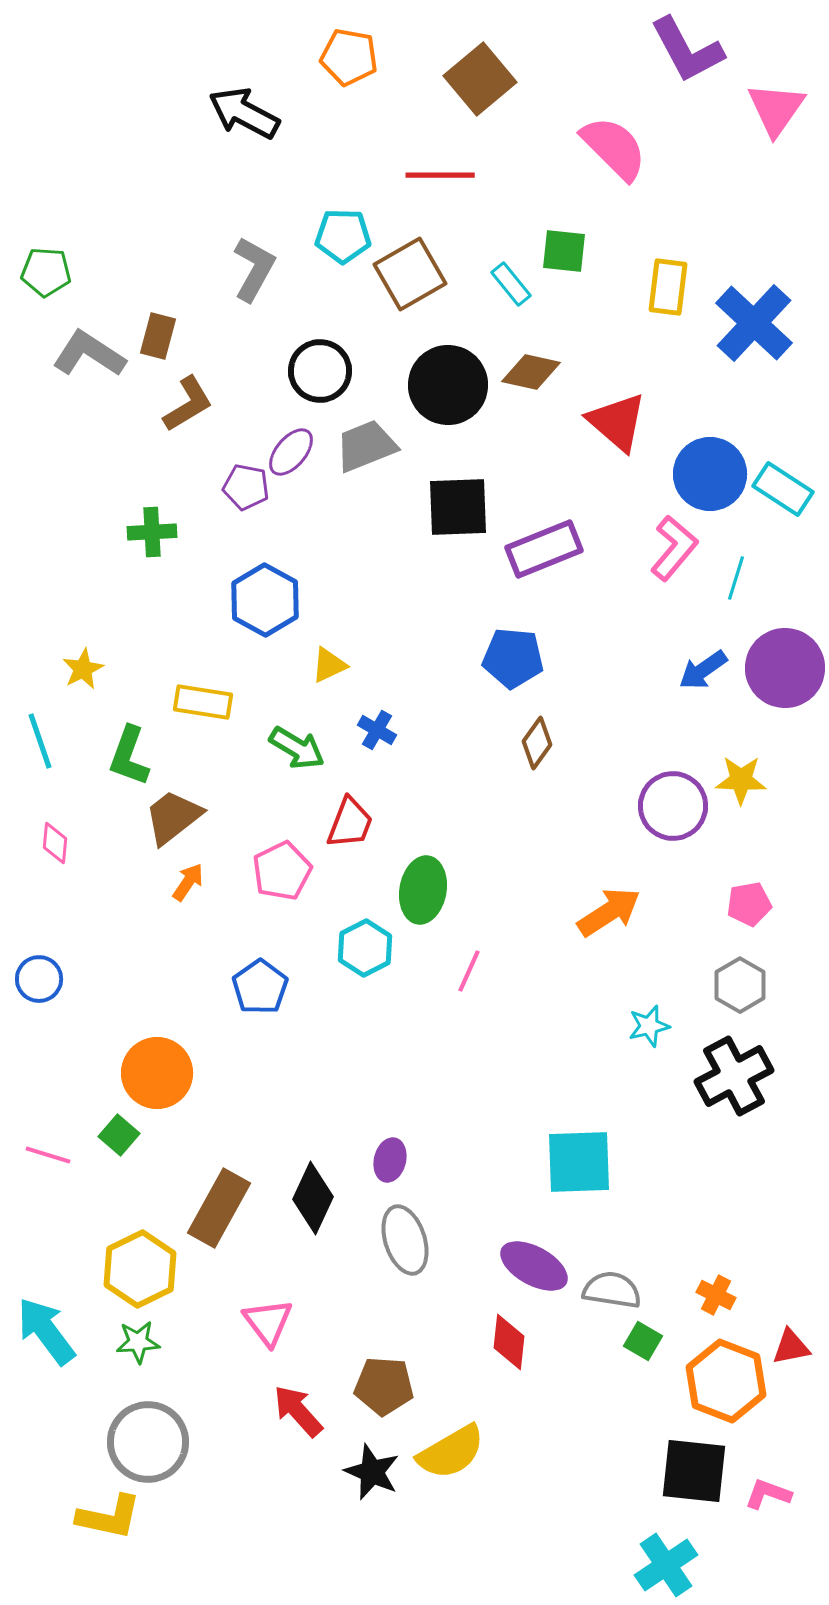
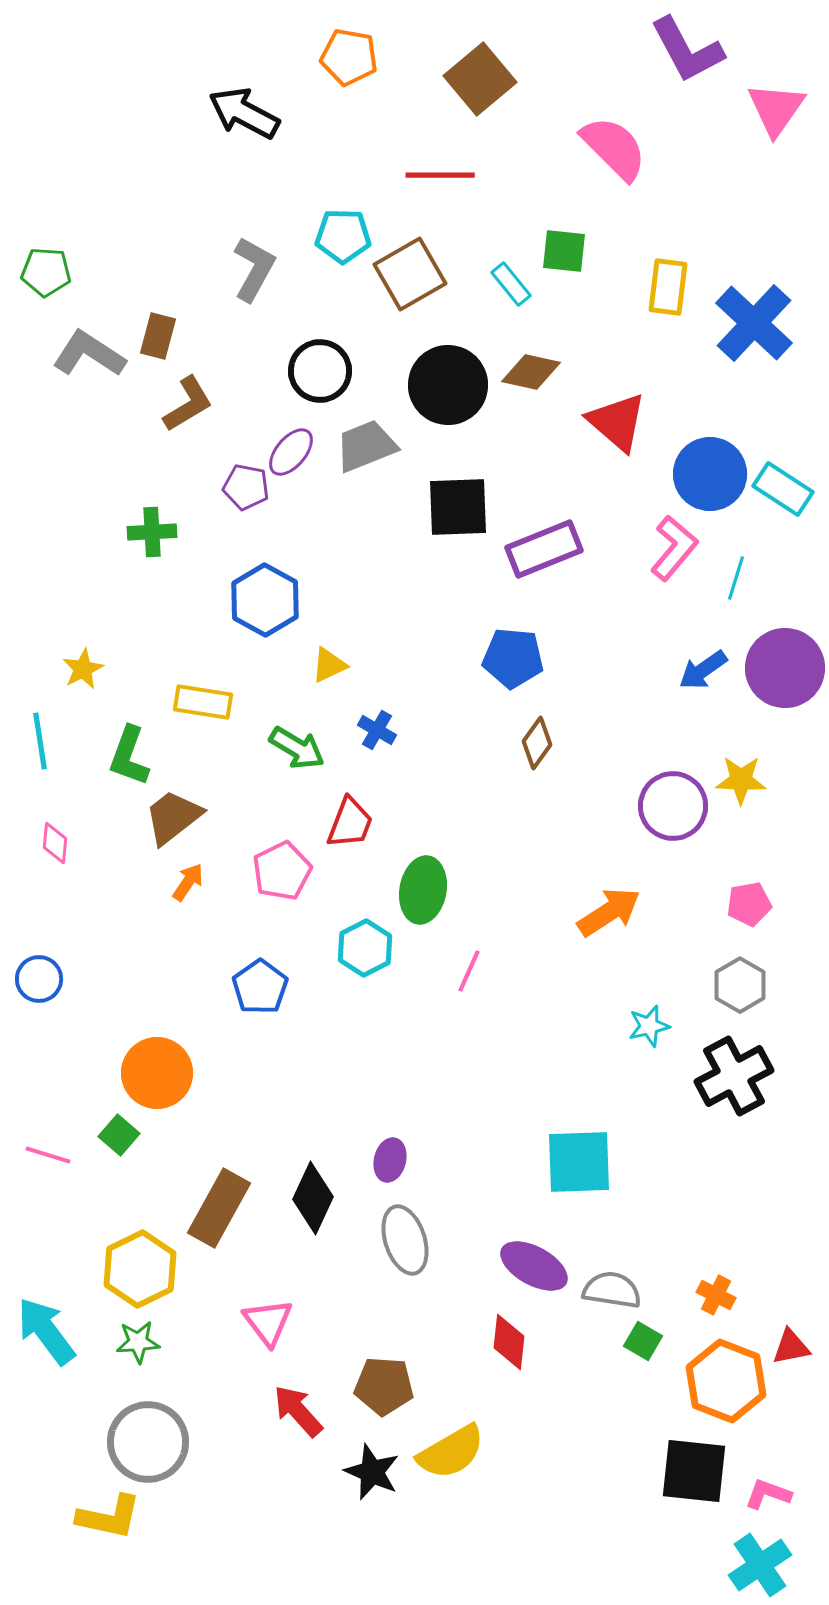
cyan line at (40, 741): rotated 10 degrees clockwise
cyan cross at (666, 1565): moved 94 px right
